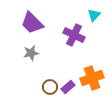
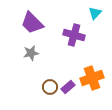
cyan triangle: moved 1 px right, 2 px up
purple cross: rotated 10 degrees counterclockwise
